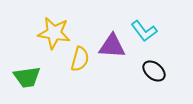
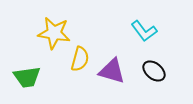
purple triangle: moved 25 px down; rotated 12 degrees clockwise
